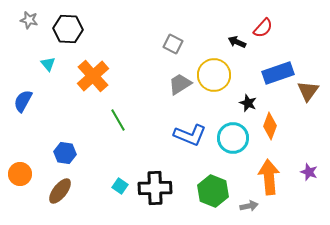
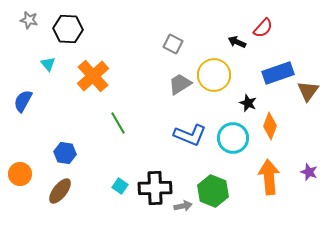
green line: moved 3 px down
gray arrow: moved 66 px left
